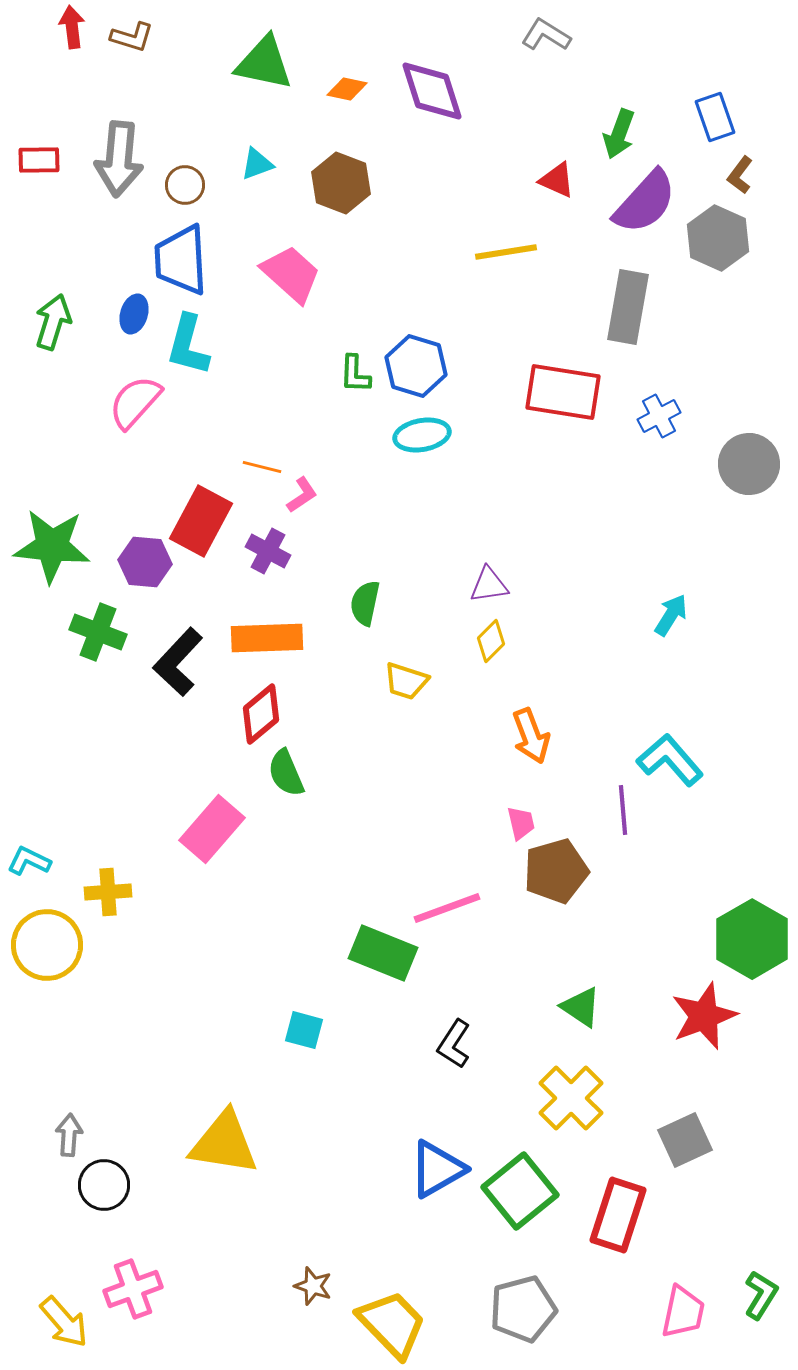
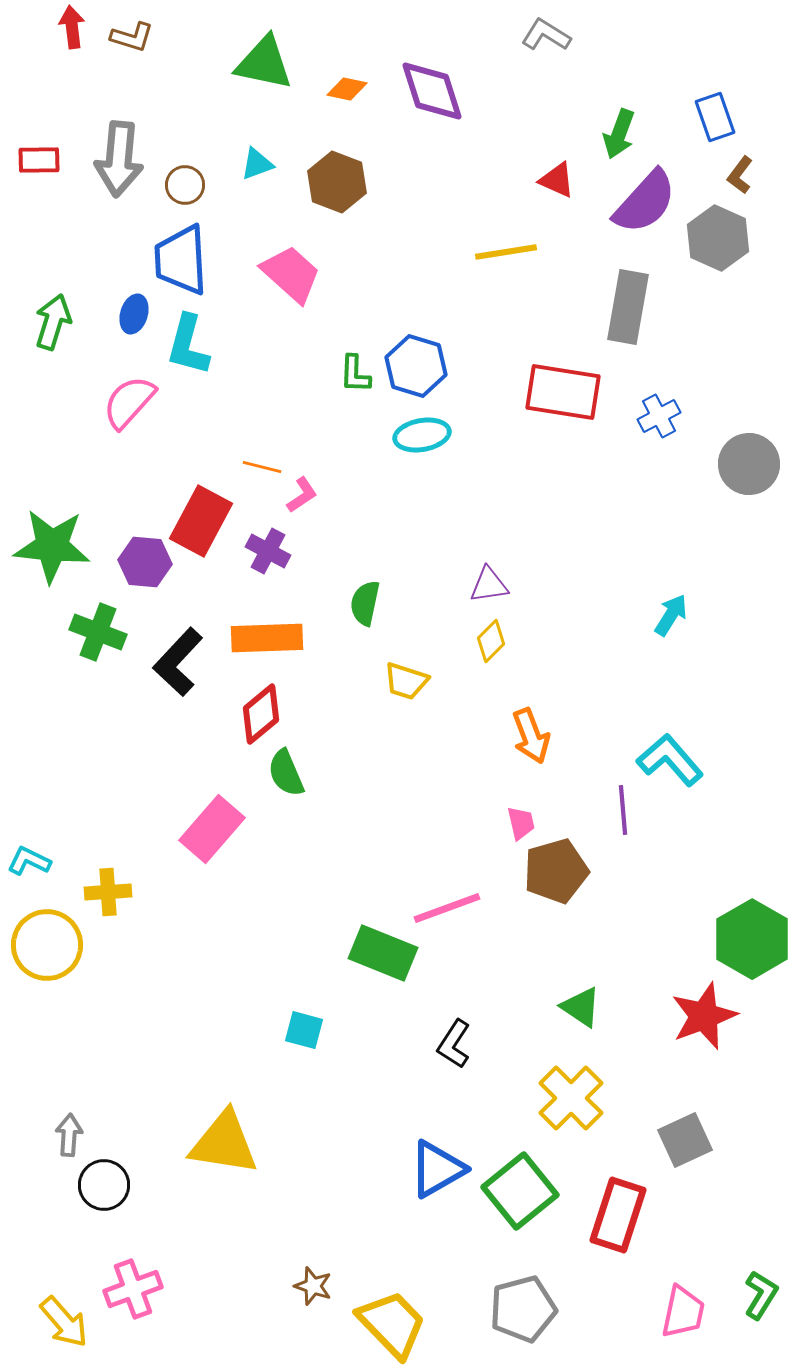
brown hexagon at (341, 183): moved 4 px left, 1 px up
pink semicircle at (135, 402): moved 6 px left
